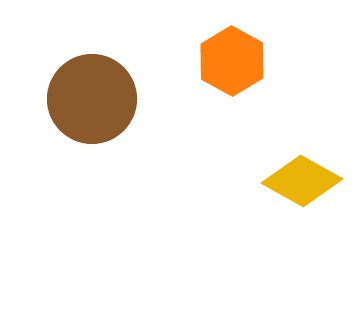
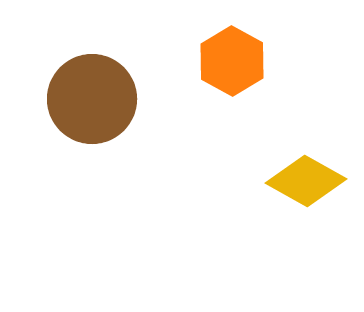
yellow diamond: moved 4 px right
